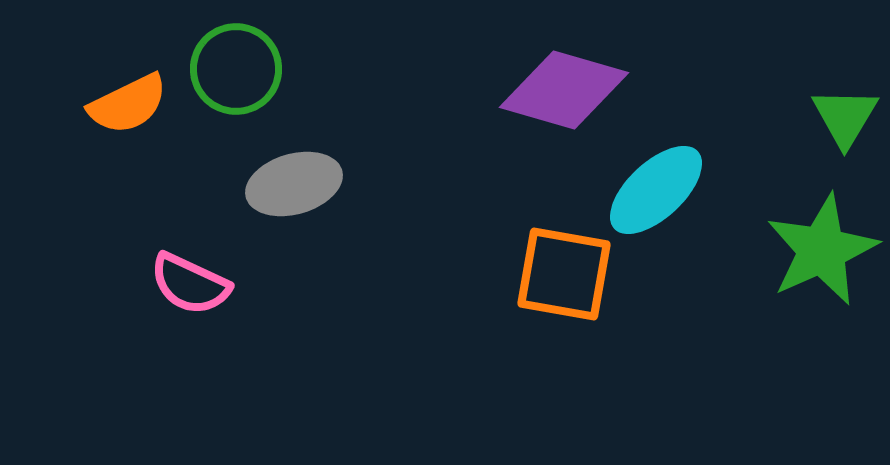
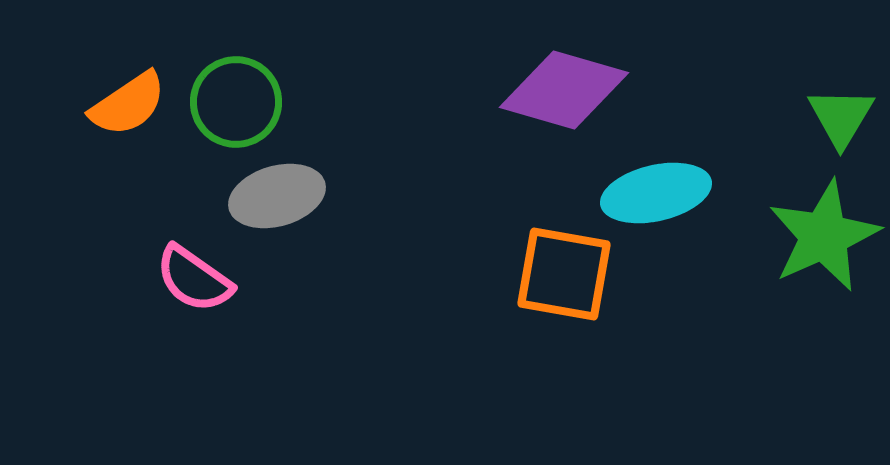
green circle: moved 33 px down
orange semicircle: rotated 8 degrees counterclockwise
green triangle: moved 4 px left
gray ellipse: moved 17 px left, 12 px down
cyan ellipse: moved 3 px down; rotated 30 degrees clockwise
green star: moved 2 px right, 14 px up
pink semicircle: moved 4 px right, 5 px up; rotated 10 degrees clockwise
